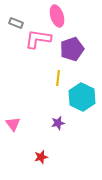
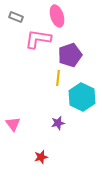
gray rectangle: moved 6 px up
purple pentagon: moved 2 px left, 6 px down
